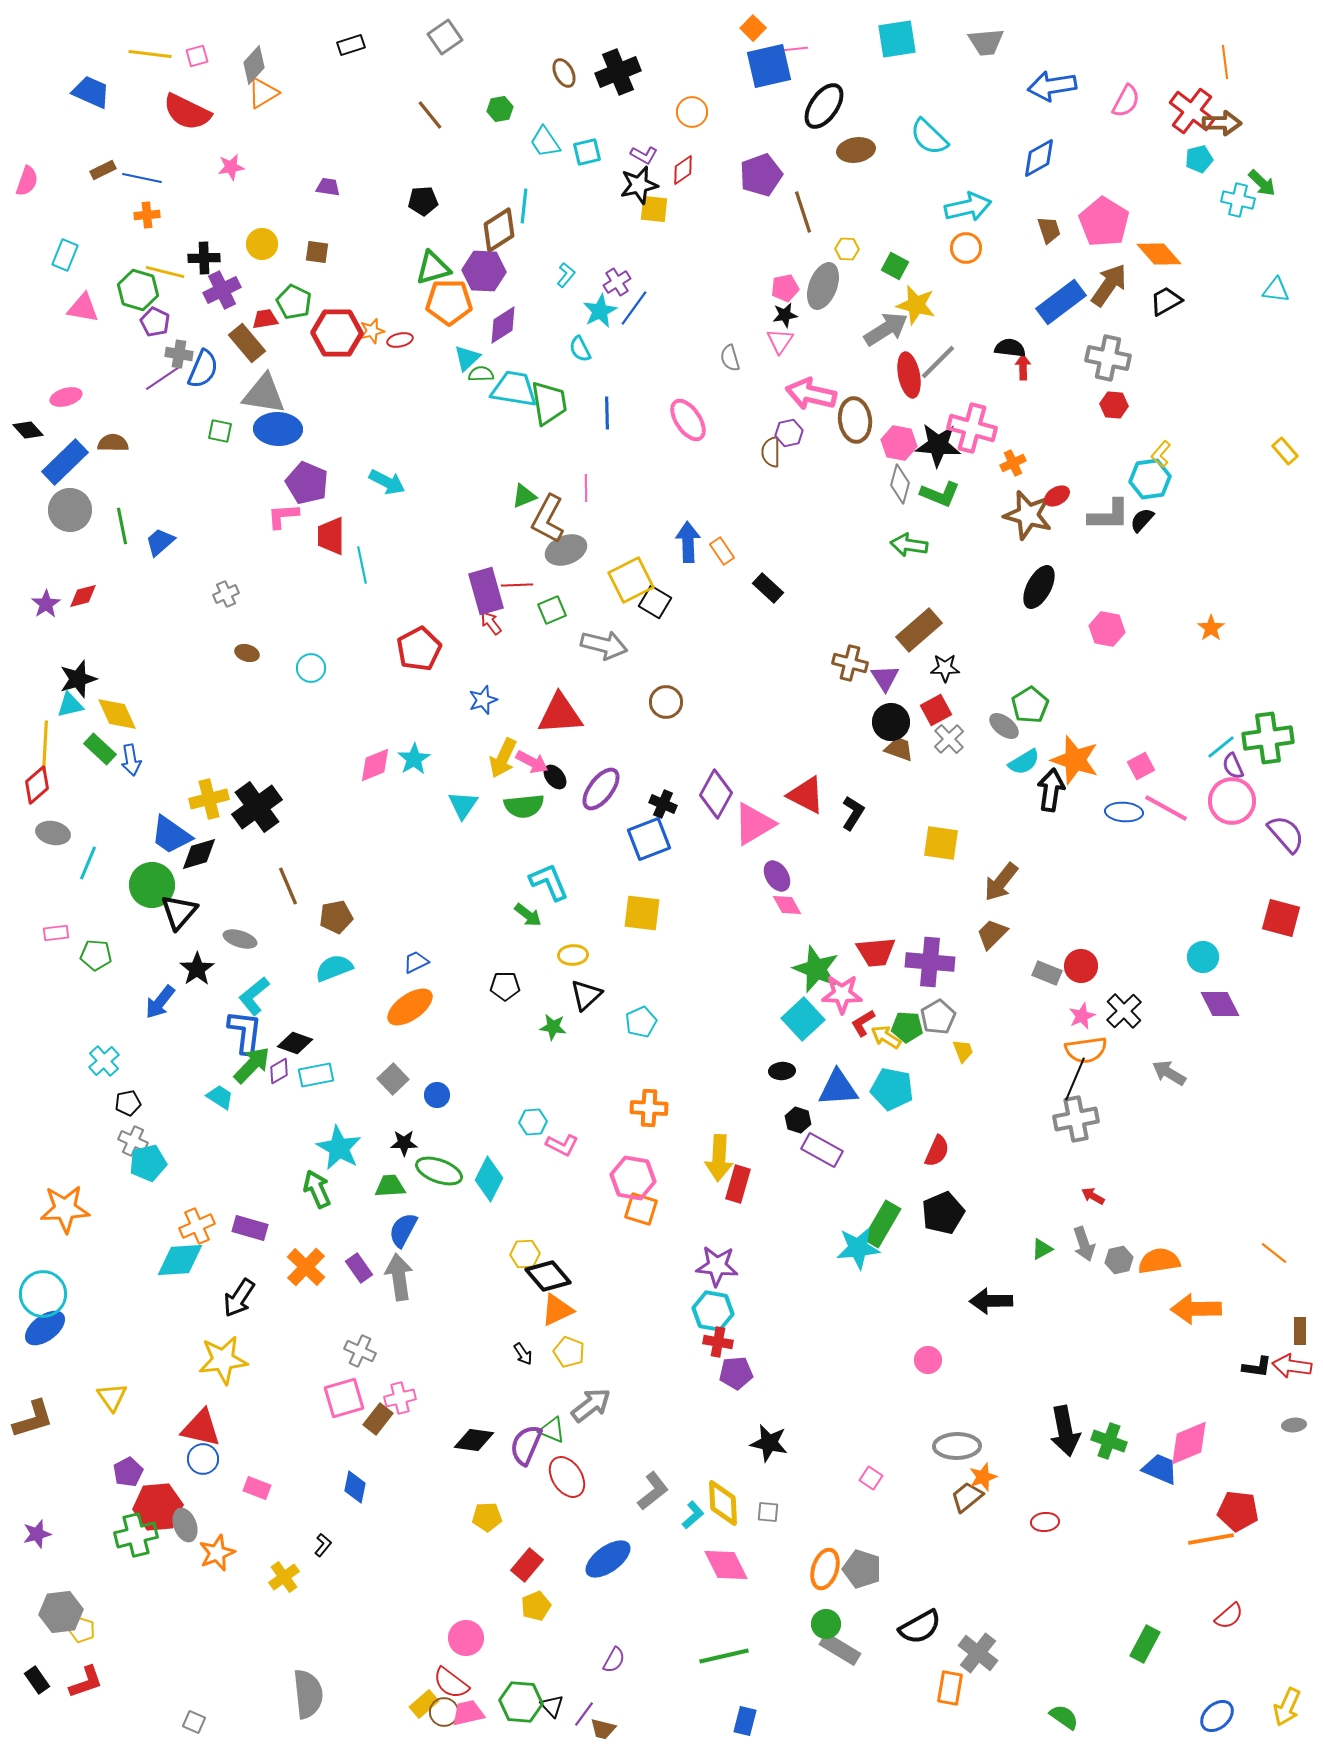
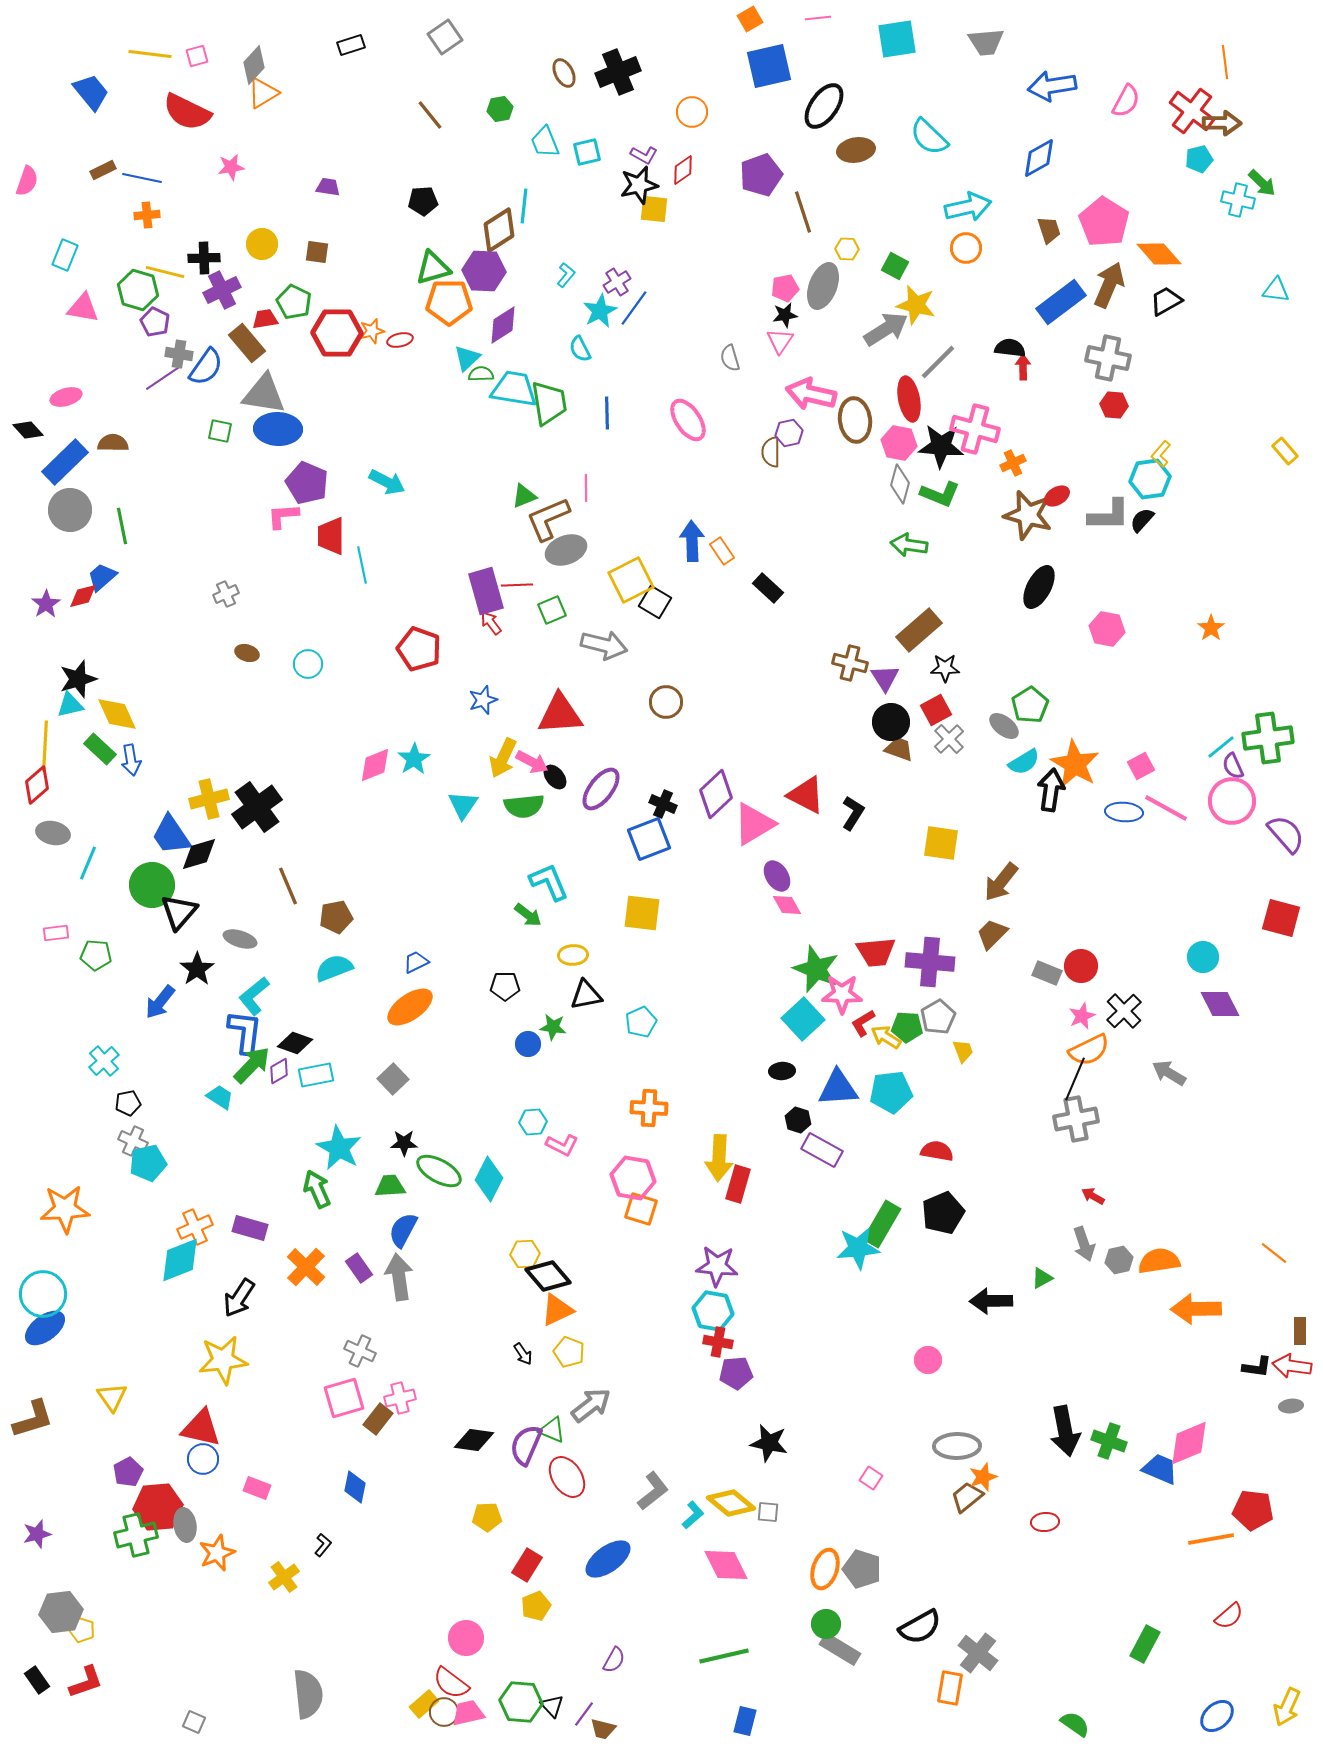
orange square at (753, 28): moved 3 px left, 9 px up; rotated 15 degrees clockwise
pink line at (795, 49): moved 23 px right, 31 px up
blue trapezoid at (91, 92): rotated 27 degrees clockwise
cyan trapezoid at (545, 142): rotated 12 degrees clockwise
brown arrow at (1109, 285): rotated 12 degrees counterclockwise
blue semicircle at (203, 369): moved 3 px right, 2 px up; rotated 12 degrees clockwise
red ellipse at (909, 375): moved 24 px down
pink cross at (972, 428): moved 3 px right, 1 px down
black star at (938, 445): moved 3 px right, 1 px down
brown L-shape at (548, 519): rotated 39 degrees clockwise
blue trapezoid at (160, 542): moved 58 px left, 35 px down
blue arrow at (688, 542): moved 4 px right, 1 px up
red pentagon at (419, 649): rotated 24 degrees counterclockwise
cyan circle at (311, 668): moved 3 px left, 4 px up
orange star at (1075, 760): moved 4 px down; rotated 12 degrees clockwise
purple diamond at (716, 794): rotated 18 degrees clockwise
blue trapezoid at (171, 835): rotated 21 degrees clockwise
black triangle at (586, 995): rotated 32 degrees clockwise
orange semicircle at (1086, 1050): moved 3 px right; rotated 18 degrees counterclockwise
cyan pentagon at (892, 1089): moved 1 px left, 3 px down; rotated 18 degrees counterclockwise
blue circle at (437, 1095): moved 91 px right, 51 px up
red semicircle at (937, 1151): rotated 104 degrees counterclockwise
green ellipse at (439, 1171): rotated 9 degrees clockwise
orange cross at (197, 1226): moved 2 px left, 1 px down
green triangle at (1042, 1249): moved 29 px down
cyan diamond at (180, 1260): rotated 18 degrees counterclockwise
gray ellipse at (1294, 1425): moved 3 px left, 19 px up
yellow diamond at (723, 1503): moved 8 px right; rotated 48 degrees counterclockwise
red pentagon at (1238, 1511): moved 15 px right, 1 px up
gray ellipse at (185, 1525): rotated 12 degrees clockwise
red rectangle at (527, 1565): rotated 8 degrees counterclockwise
green semicircle at (1064, 1717): moved 11 px right, 7 px down
